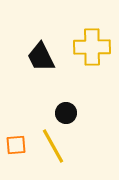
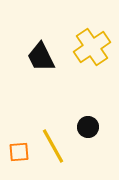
yellow cross: rotated 33 degrees counterclockwise
black circle: moved 22 px right, 14 px down
orange square: moved 3 px right, 7 px down
